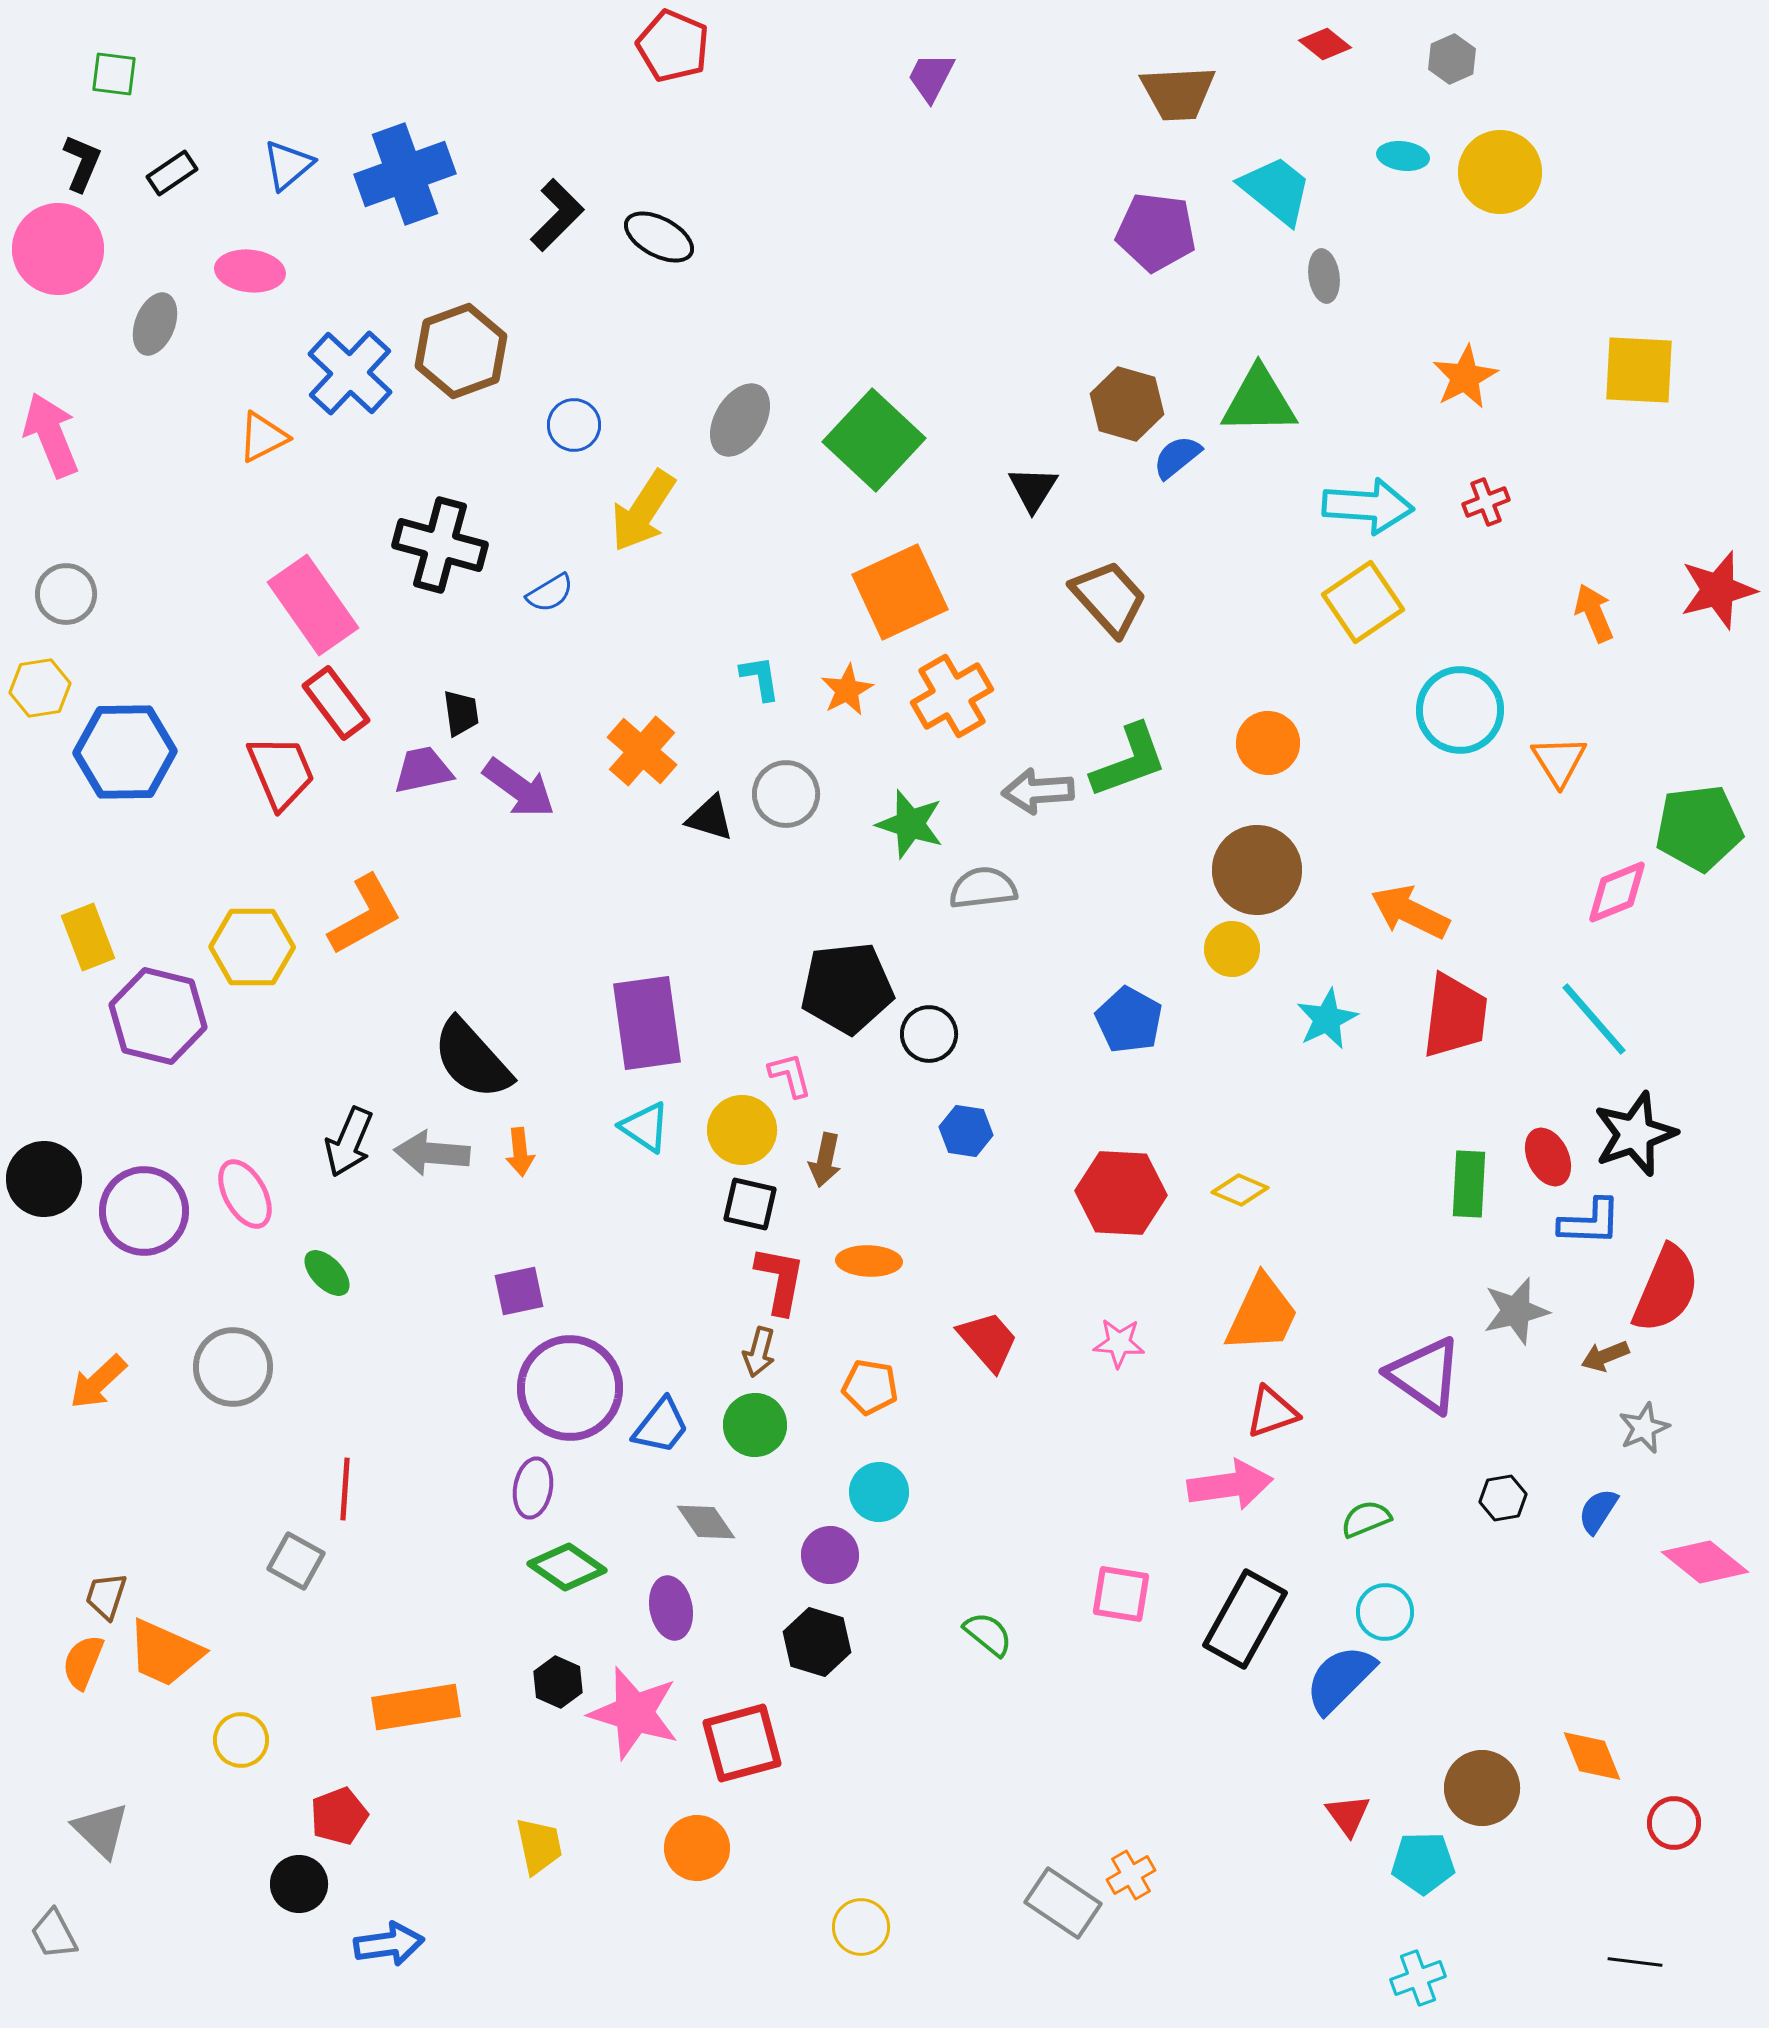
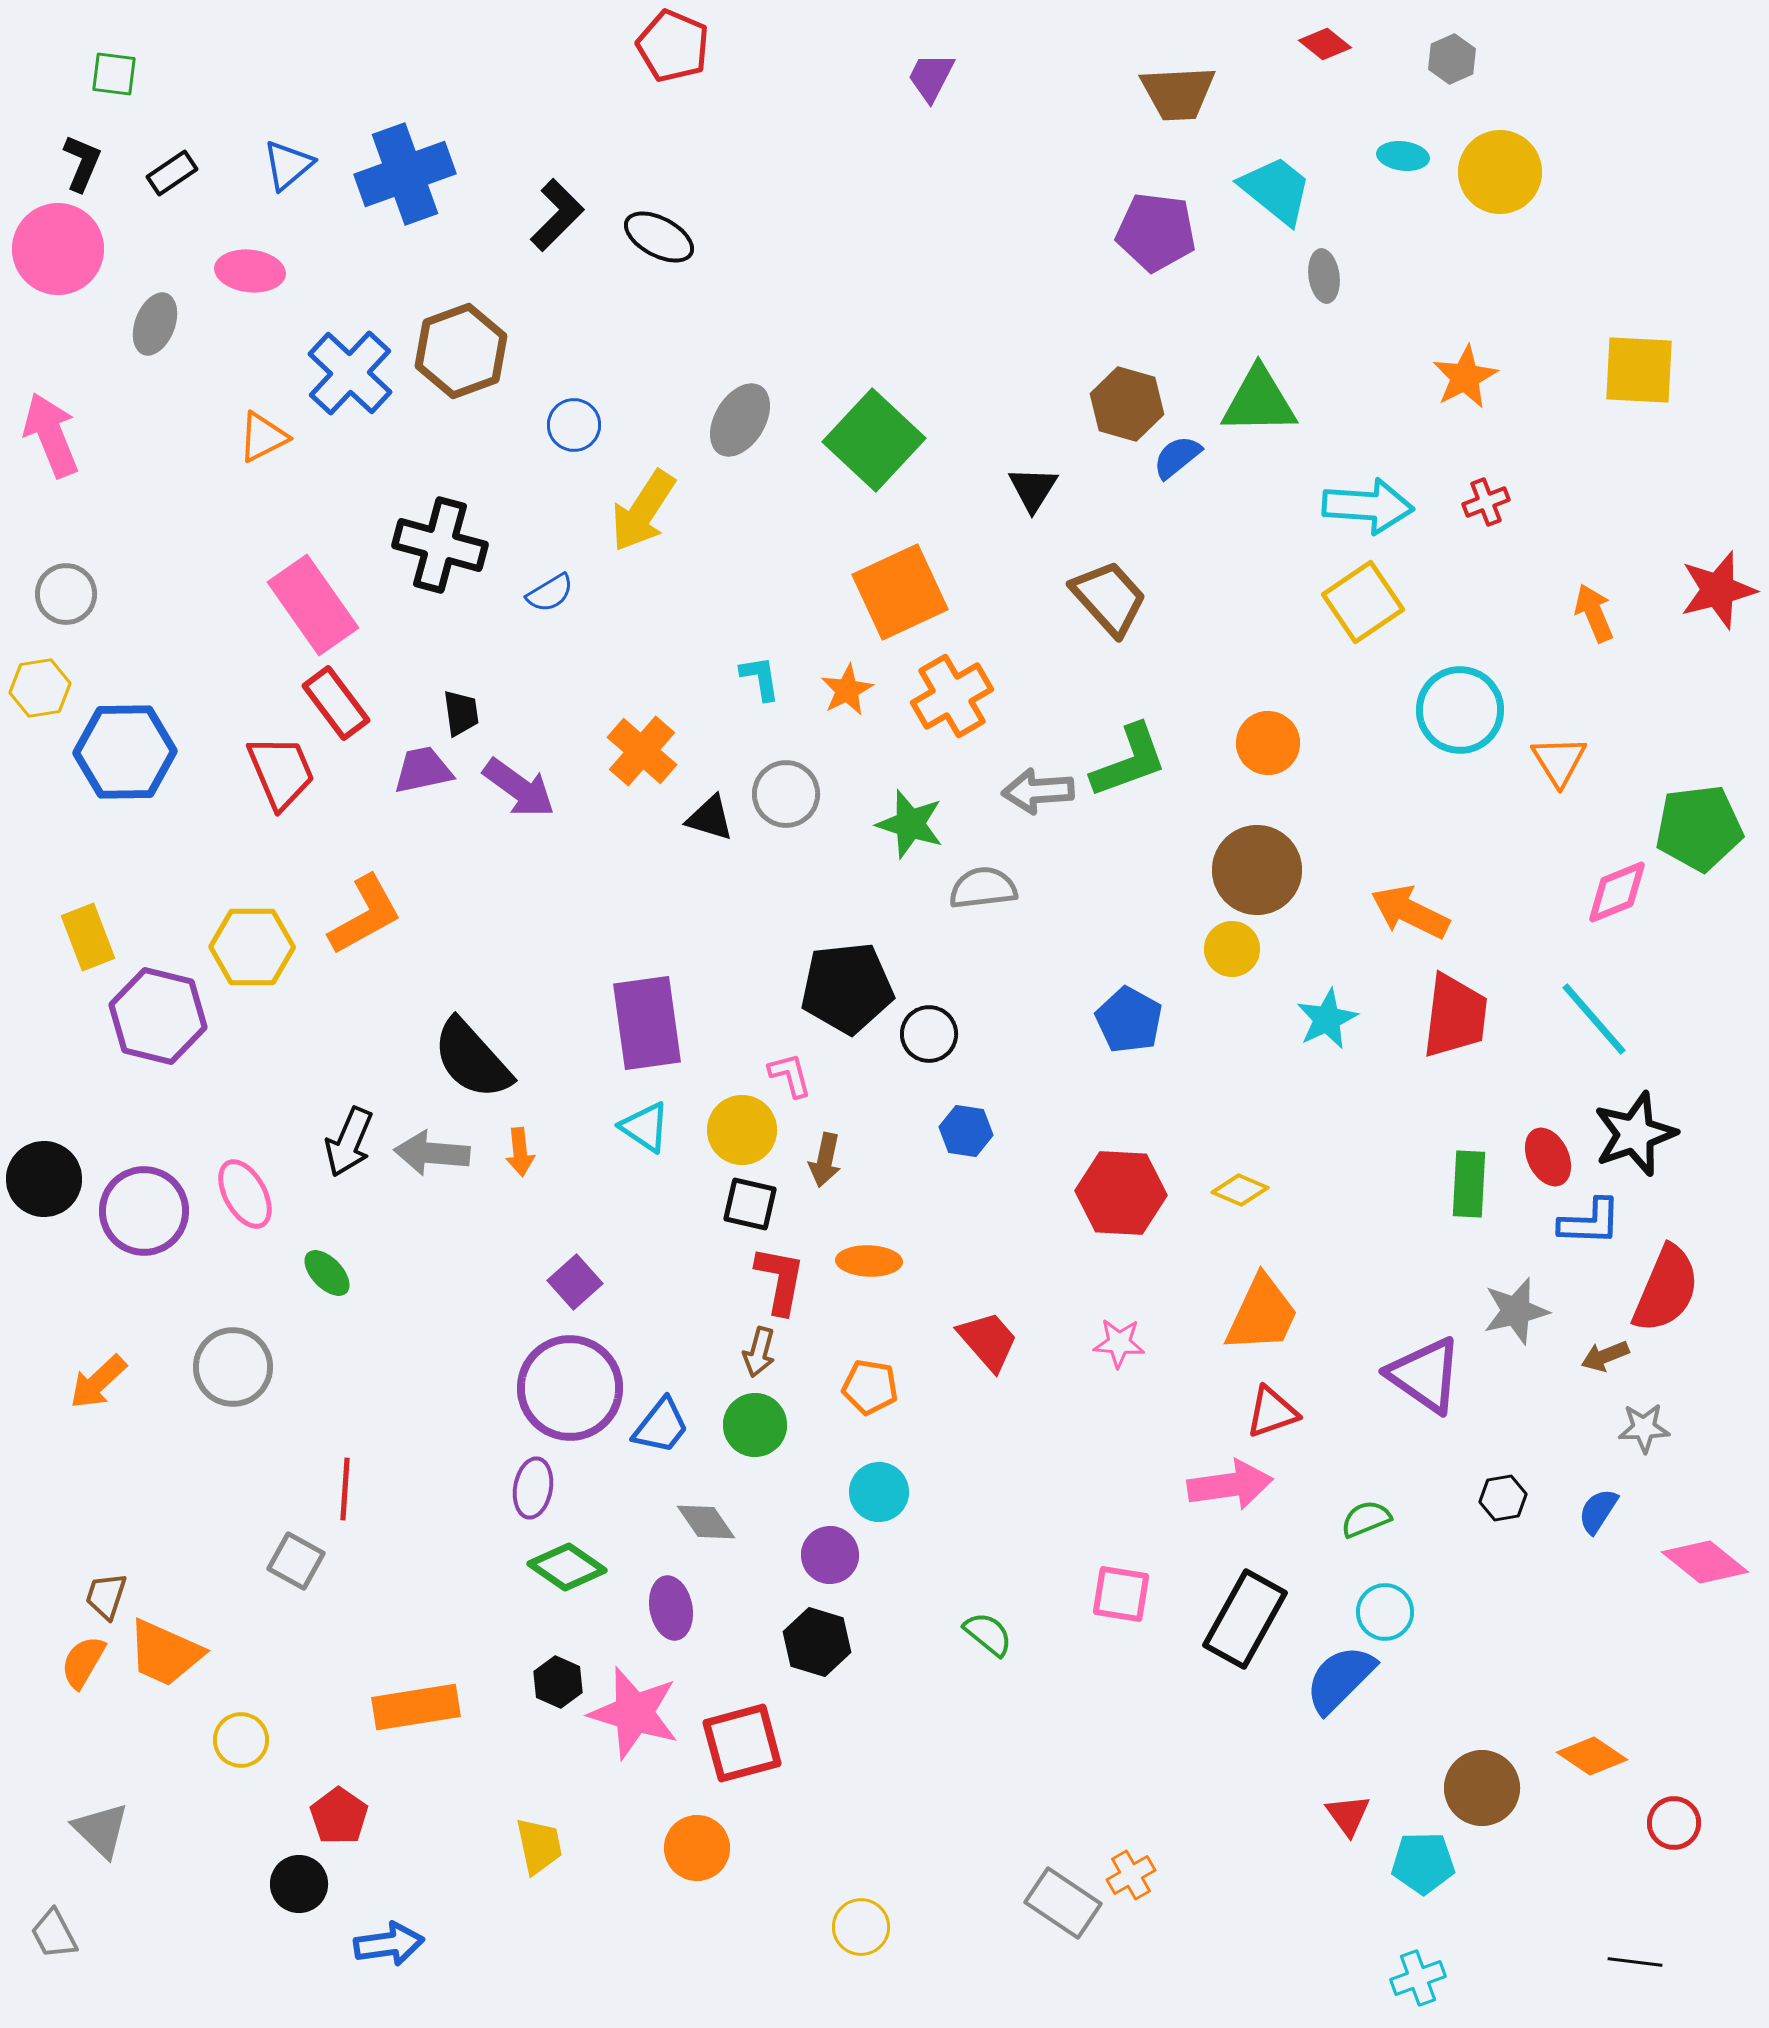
purple square at (519, 1291): moved 56 px right, 9 px up; rotated 30 degrees counterclockwise
gray star at (1644, 1428): rotated 21 degrees clockwise
orange semicircle at (83, 1662): rotated 8 degrees clockwise
orange diamond at (1592, 1756): rotated 34 degrees counterclockwise
red pentagon at (339, 1816): rotated 16 degrees counterclockwise
